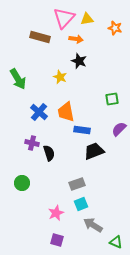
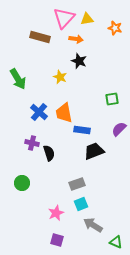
orange trapezoid: moved 2 px left, 1 px down
